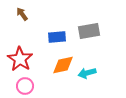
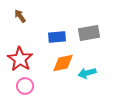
brown arrow: moved 2 px left, 2 px down
gray rectangle: moved 2 px down
orange diamond: moved 2 px up
